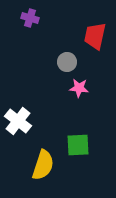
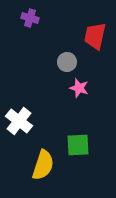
pink star: rotated 12 degrees clockwise
white cross: moved 1 px right
